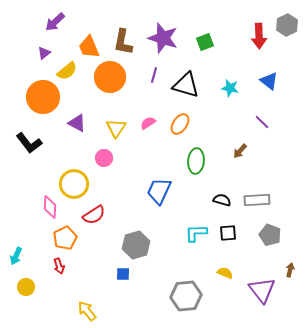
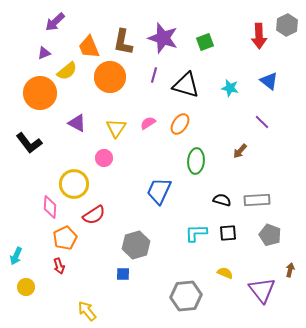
purple triangle at (44, 53): rotated 16 degrees clockwise
orange circle at (43, 97): moved 3 px left, 4 px up
